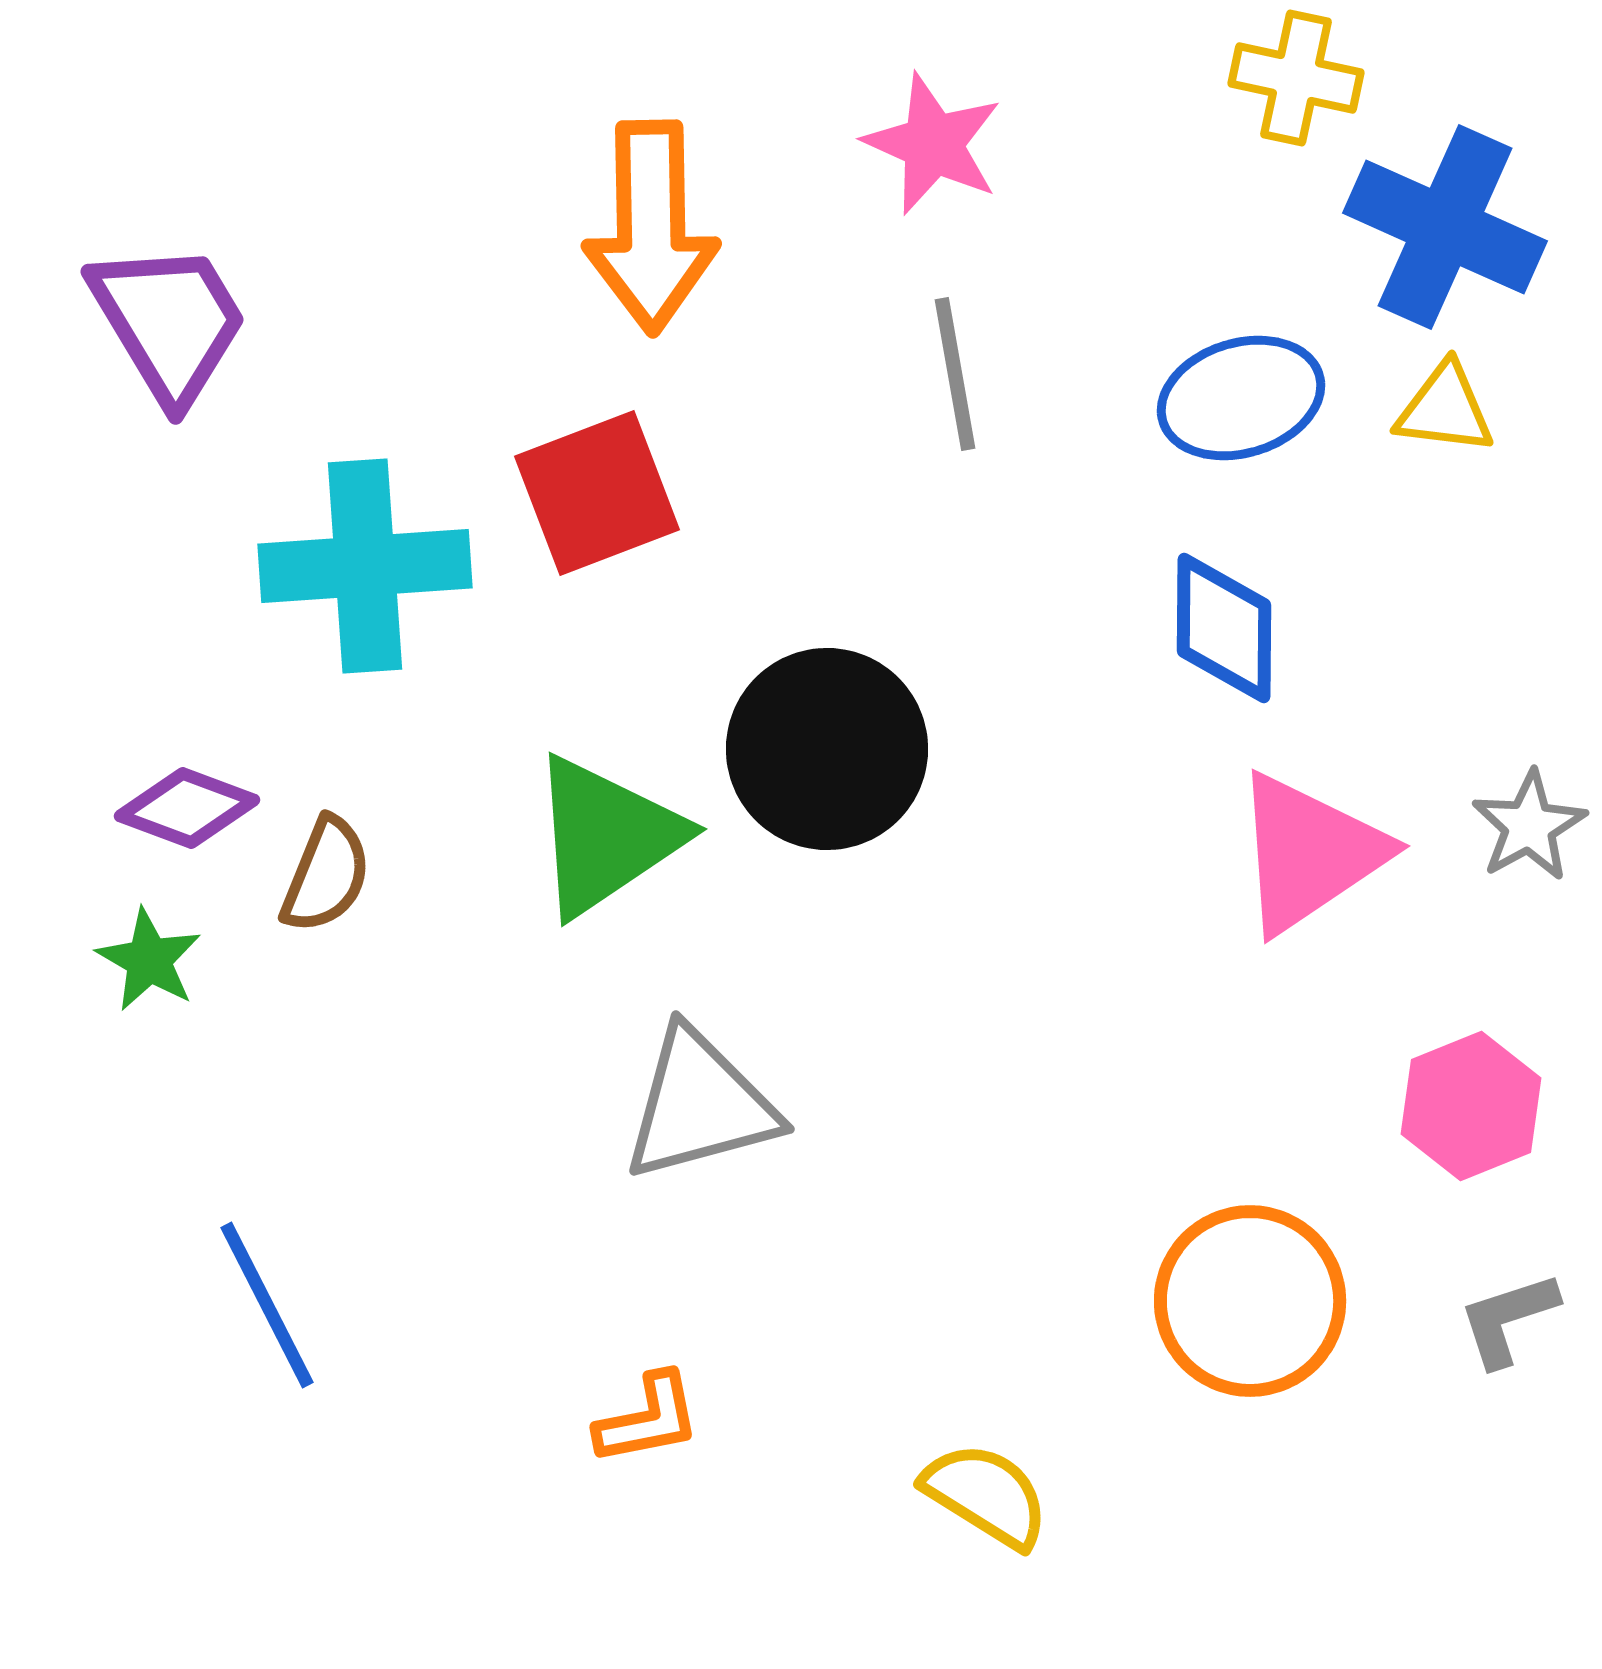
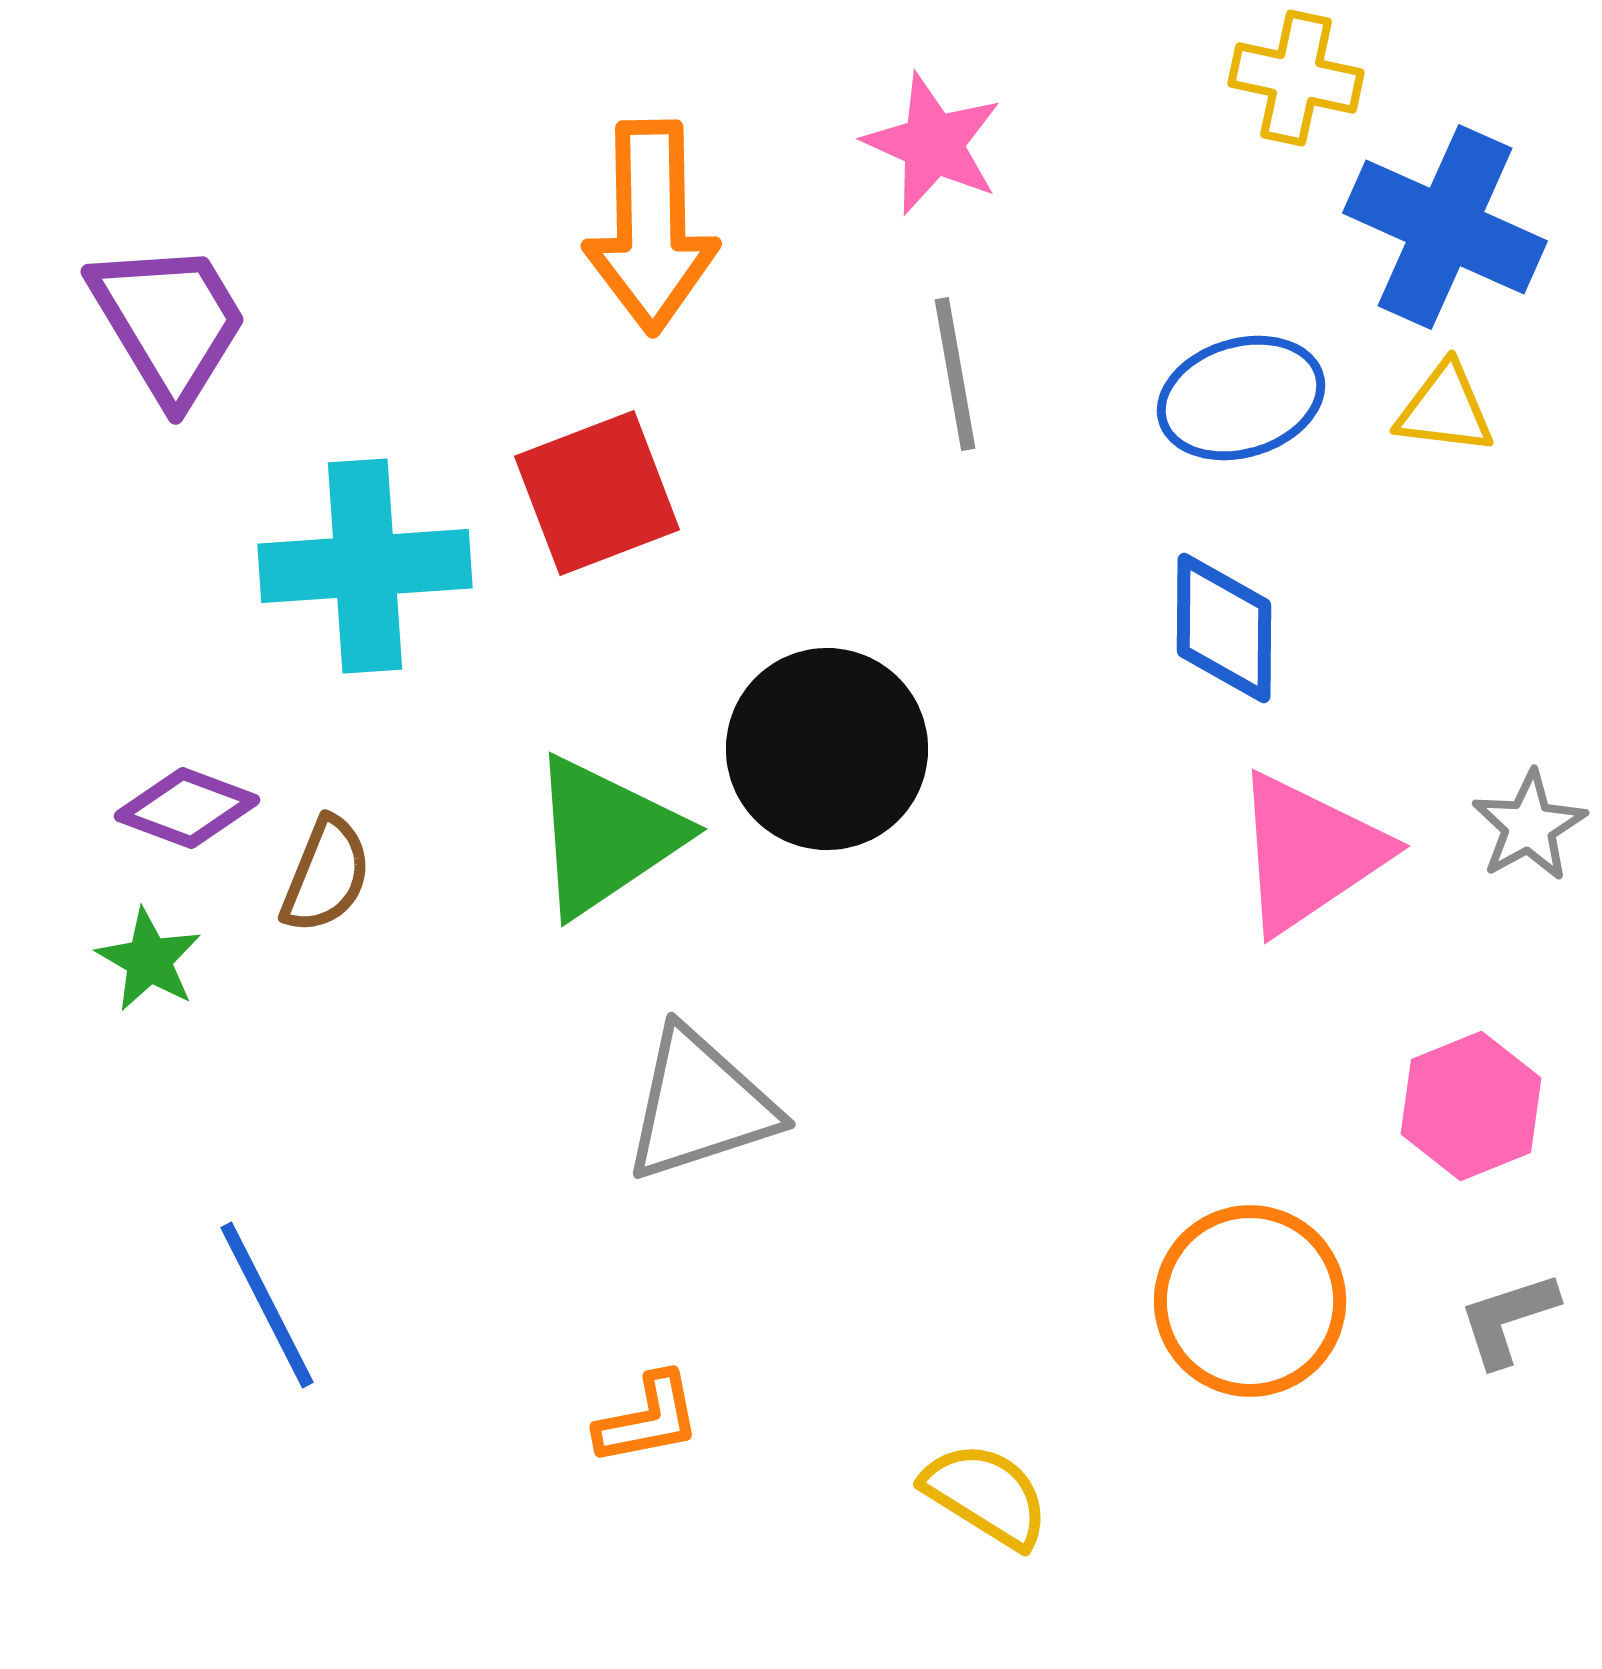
gray triangle: rotated 3 degrees counterclockwise
